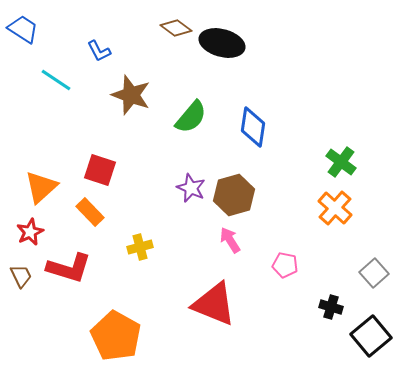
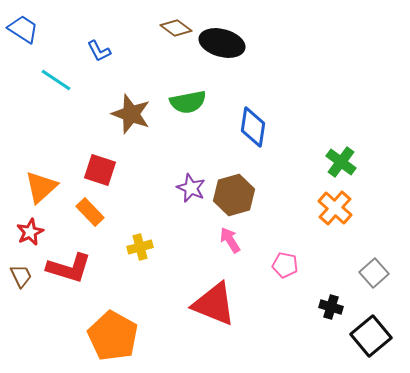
brown star: moved 19 px down
green semicircle: moved 3 px left, 15 px up; rotated 39 degrees clockwise
orange pentagon: moved 3 px left
